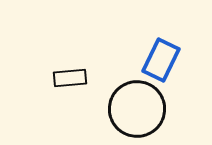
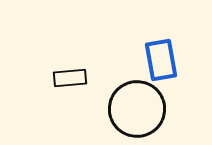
blue rectangle: rotated 36 degrees counterclockwise
